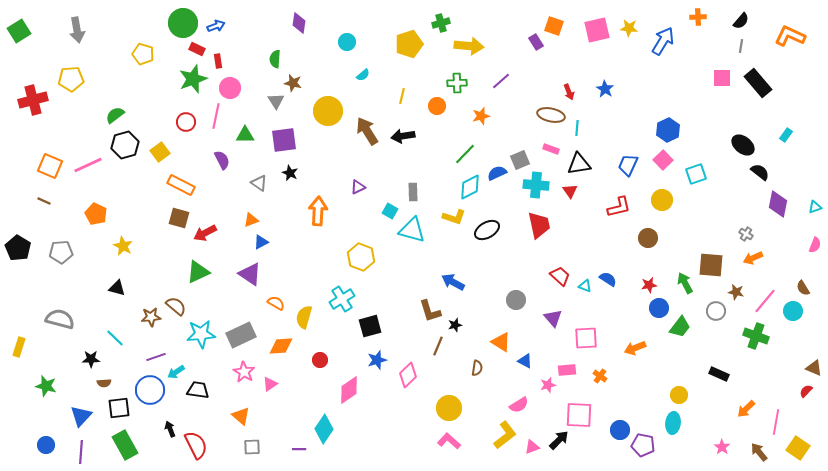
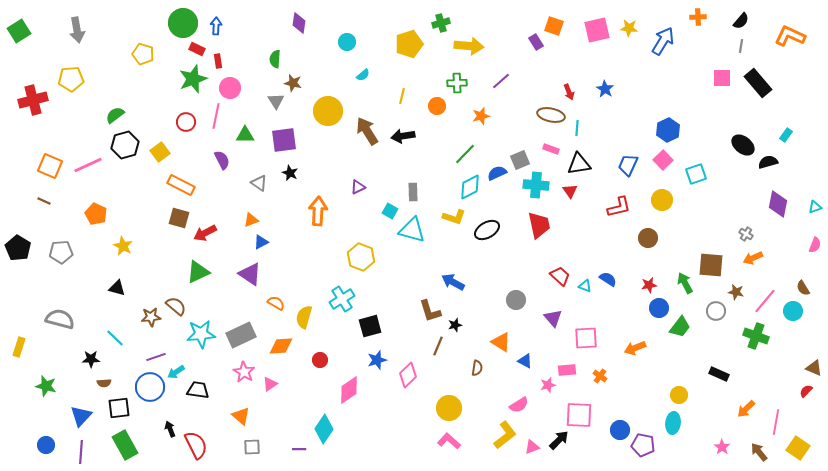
blue arrow at (216, 26): rotated 66 degrees counterclockwise
black semicircle at (760, 172): moved 8 px right, 10 px up; rotated 54 degrees counterclockwise
blue circle at (150, 390): moved 3 px up
